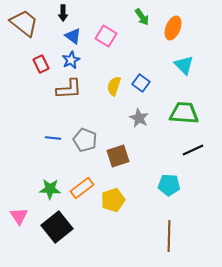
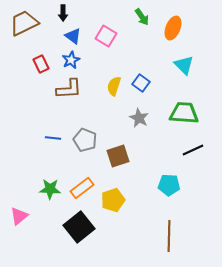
brown trapezoid: rotated 64 degrees counterclockwise
pink triangle: rotated 24 degrees clockwise
black square: moved 22 px right
